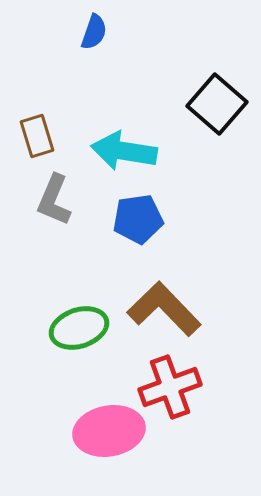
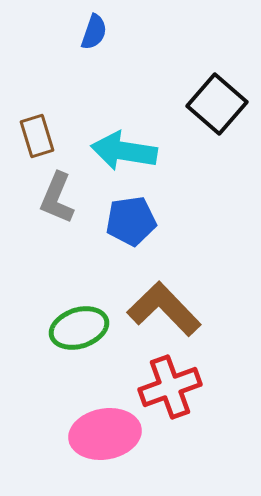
gray L-shape: moved 3 px right, 2 px up
blue pentagon: moved 7 px left, 2 px down
pink ellipse: moved 4 px left, 3 px down
